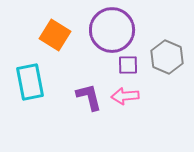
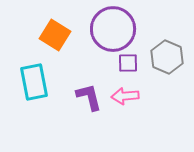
purple circle: moved 1 px right, 1 px up
purple square: moved 2 px up
cyan rectangle: moved 4 px right
